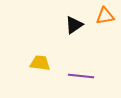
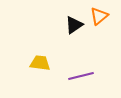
orange triangle: moved 6 px left; rotated 30 degrees counterclockwise
purple line: rotated 20 degrees counterclockwise
